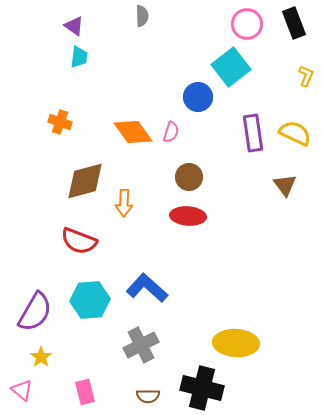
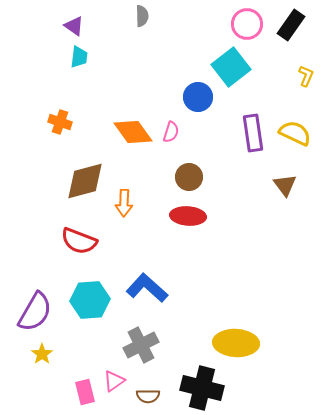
black rectangle: moved 3 px left, 2 px down; rotated 56 degrees clockwise
yellow star: moved 1 px right, 3 px up
pink triangle: moved 92 px right, 9 px up; rotated 45 degrees clockwise
